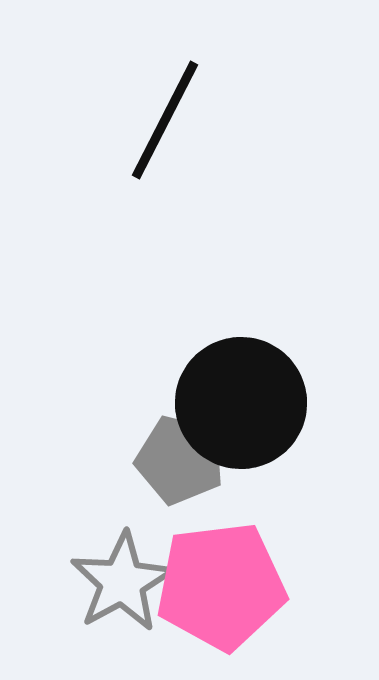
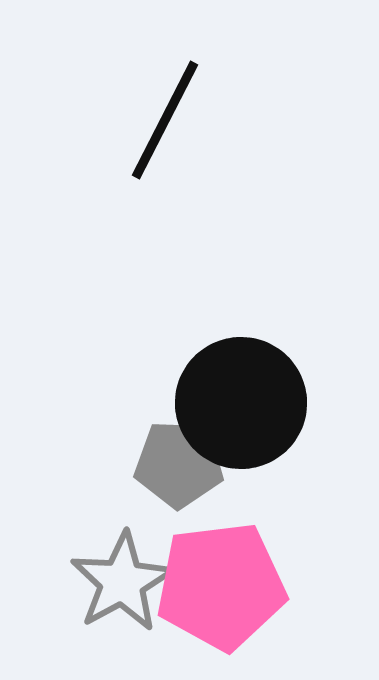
gray pentagon: moved 1 px left, 4 px down; rotated 12 degrees counterclockwise
